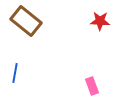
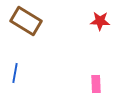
brown rectangle: rotated 8 degrees counterclockwise
pink rectangle: moved 4 px right, 2 px up; rotated 18 degrees clockwise
